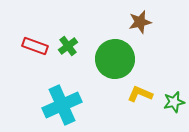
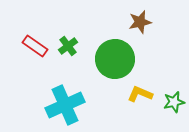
red rectangle: rotated 15 degrees clockwise
cyan cross: moved 3 px right
